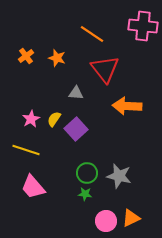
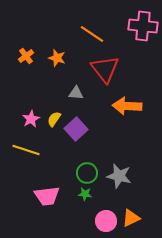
pink trapezoid: moved 14 px right, 9 px down; rotated 56 degrees counterclockwise
